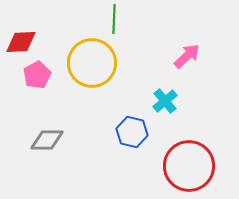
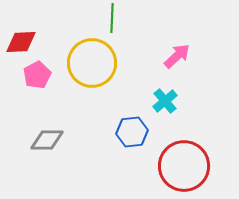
green line: moved 2 px left, 1 px up
pink arrow: moved 10 px left
blue hexagon: rotated 20 degrees counterclockwise
red circle: moved 5 px left
